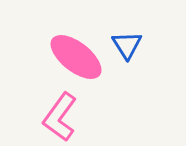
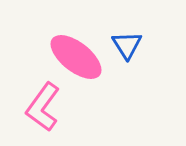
pink L-shape: moved 17 px left, 10 px up
